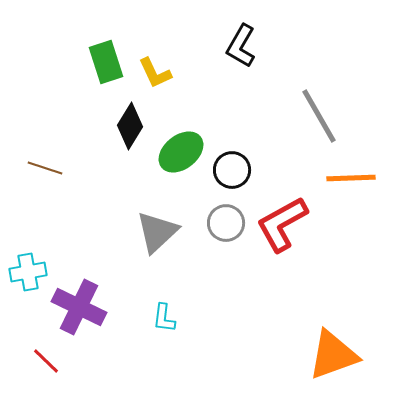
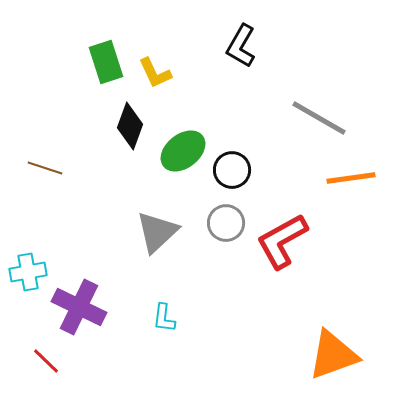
gray line: moved 2 px down; rotated 30 degrees counterclockwise
black diamond: rotated 12 degrees counterclockwise
green ellipse: moved 2 px right, 1 px up
orange line: rotated 6 degrees counterclockwise
red L-shape: moved 17 px down
